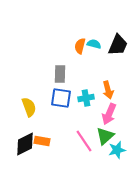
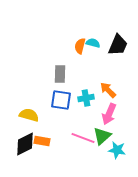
cyan semicircle: moved 1 px left, 1 px up
orange arrow: rotated 150 degrees clockwise
blue square: moved 2 px down
yellow semicircle: moved 8 px down; rotated 54 degrees counterclockwise
green triangle: moved 3 px left
pink line: moved 1 px left, 3 px up; rotated 35 degrees counterclockwise
cyan star: rotated 24 degrees clockwise
